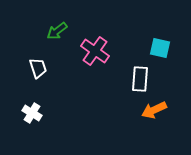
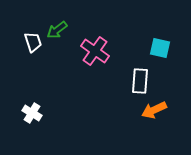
green arrow: moved 1 px up
white trapezoid: moved 5 px left, 26 px up
white rectangle: moved 2 px down
